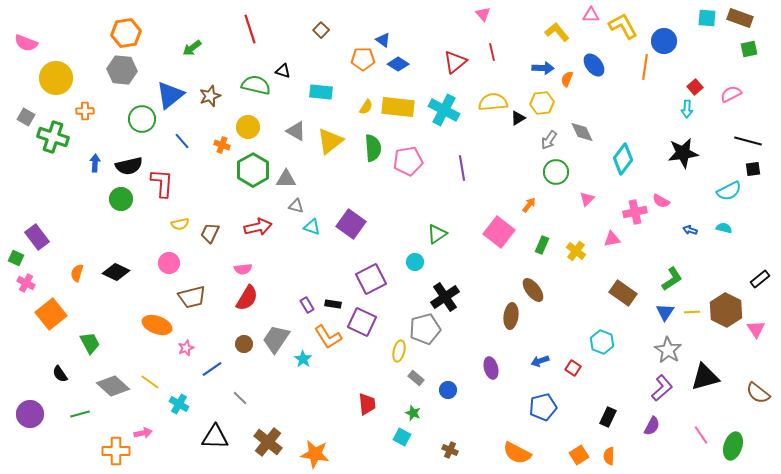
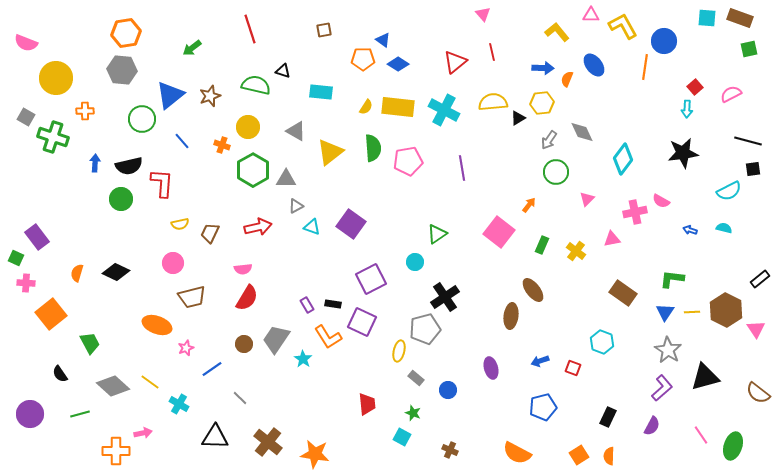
brown square at (321, 30): moved 3 px right; rotated 35 degrees clockwise
yellow triangle at (330, 141): moved 11 px down
gray triangle at (296, 206): rotated 42 degrees counterclockwise
pink circle at (169, 263): moved 4 px right
green L-shape at (672, 279): rotated 140 degrees counterclockwise
pink cross at (26, 283): rotated 24 degrees counterclockwise
red square at (573, 368): rotated 14 degrees counterclockwise
